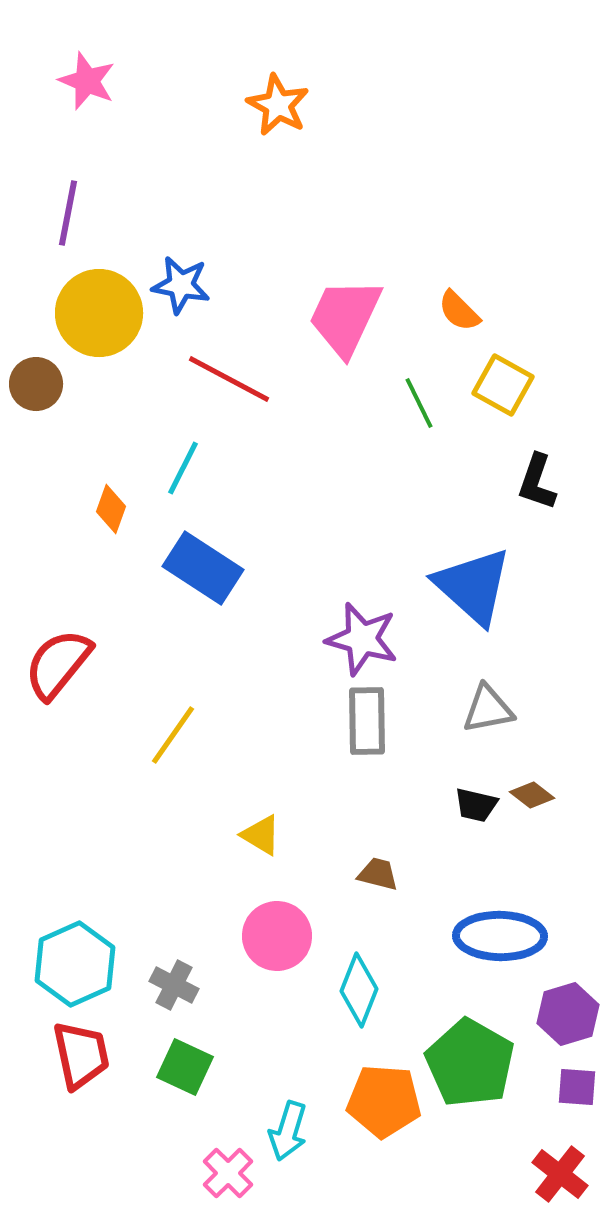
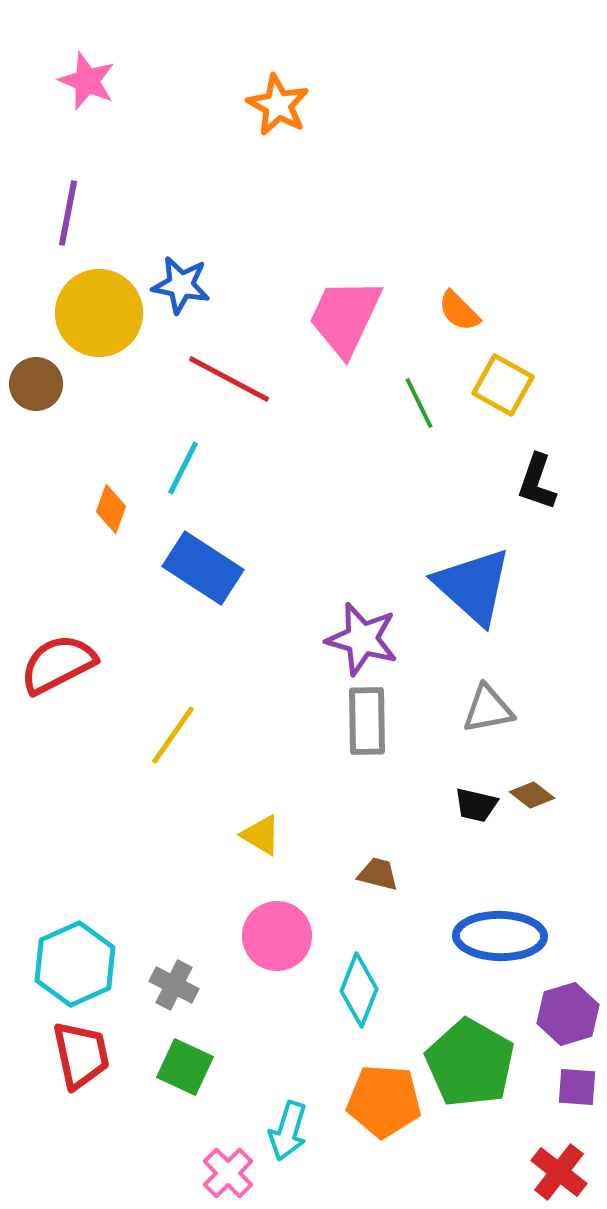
red semicircle: rotated 24 degrees clockwise
red cross: moved 1 px left, 2 px up
